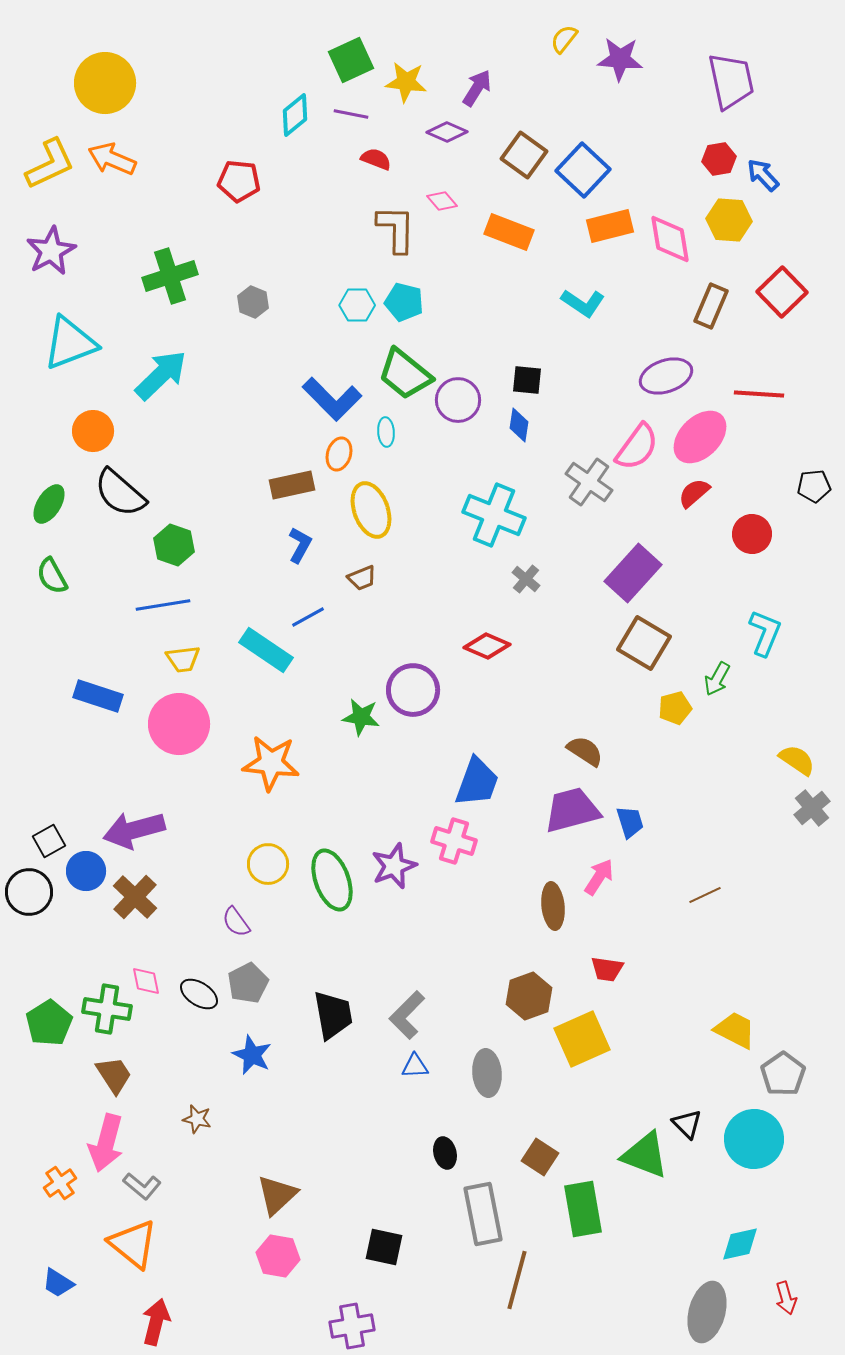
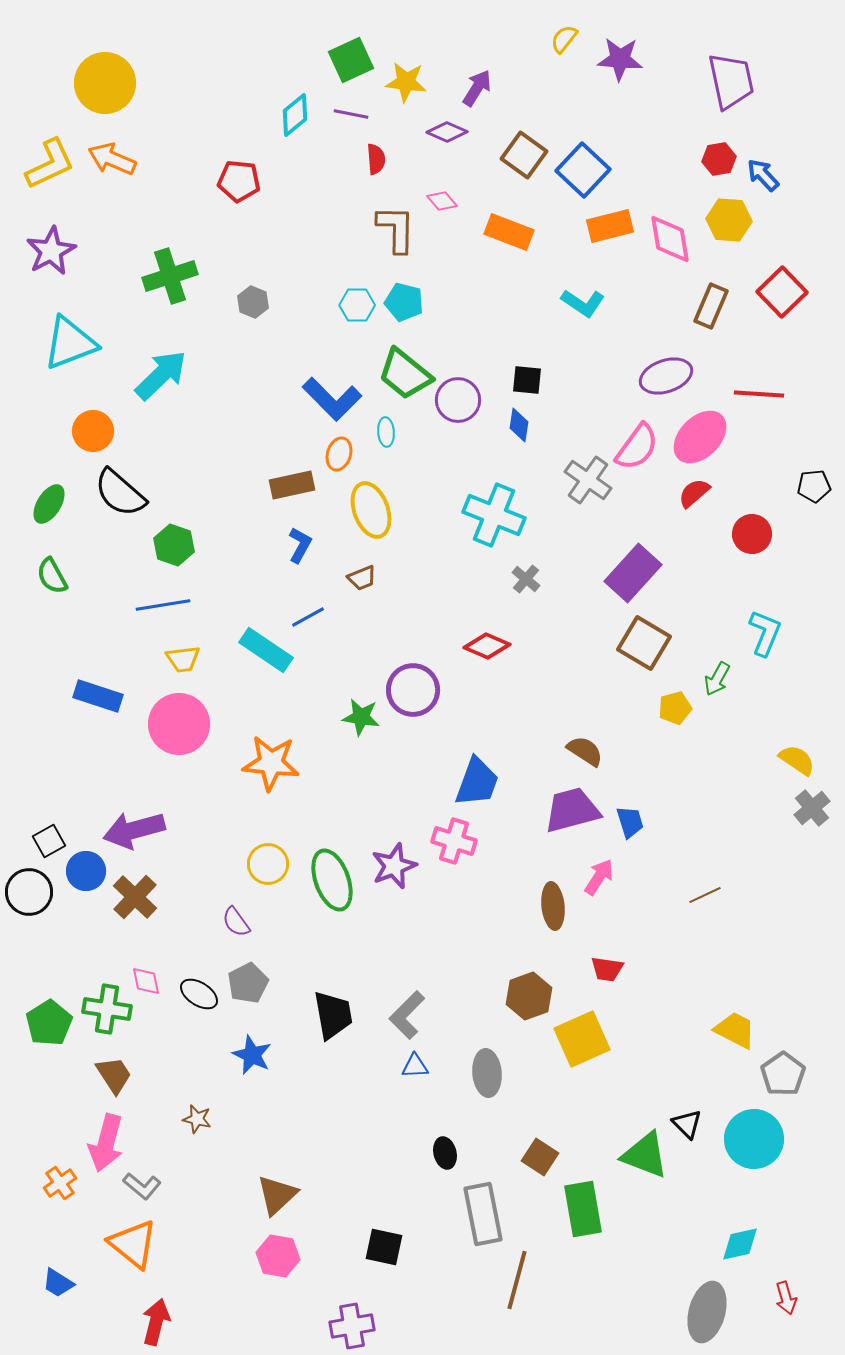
red semicircle at (376, 159): rotated 64 degrees clockwise
gray cross at (589, 482): moved 1 px left, 2 px up
